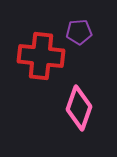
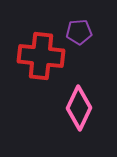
pink diamond: rotated 6 degrees clockwise
